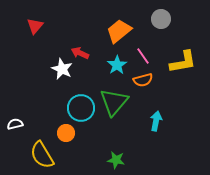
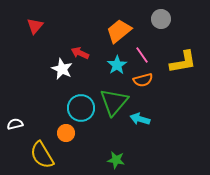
pink line: moved 1 px left, 1 px up
cyan arrow: moved 16 px left, 2 px up; rotated 84 degrees counterclockwise
